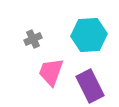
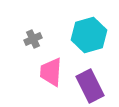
cyan hexagon: rotated 12 degrees counterclockwise
pink trapezoid: rotated 16 degrees counterclockwise
